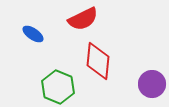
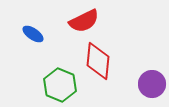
red semicircle: moved 1 px right, 2 px down
green hexagon: moved 2 px right, 2 px up
